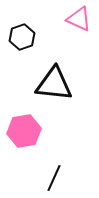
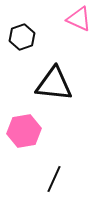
black line: moved 1 px down
